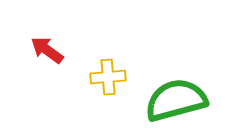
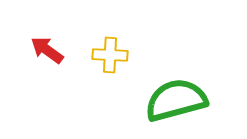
yellow cross: moved 2 px right, 22 px up; rotated 8 degrees clockwise
